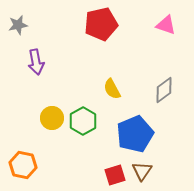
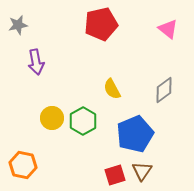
pink triangle: moved 2 px right, 4 px down; rotated 20 degrees clockwise
